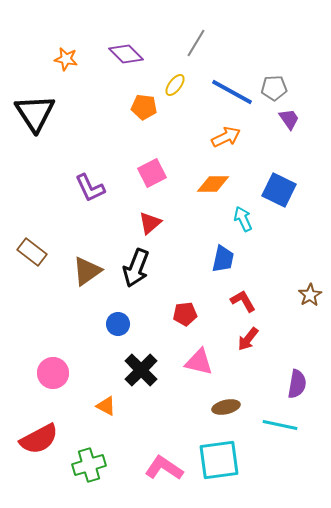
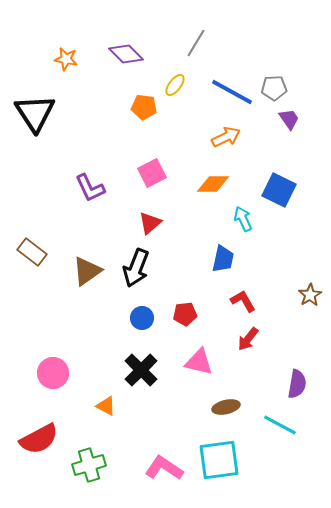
blue circle: moved 24 px right, 6 px up
cyan line: rotated 16 degrees clockwise
